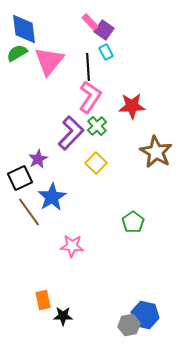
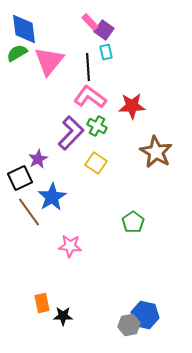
cyan rectangle: rotated 14 degrees clockwise
pink L-shape: rotated 88 degrees counterclockwise
green cross: rotated 18 degrees counterclockwise
yellow square: rotated 10 degrees counterclockwise
pink star: moved 2 px left
orange rectangle: moved 1 px left, 3 px down
